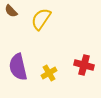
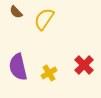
brown semicircle: moved 5 px right, 1 px down
yellow semicircle: moved 3 px right
red cross: rotated 30 degrees clockwise
